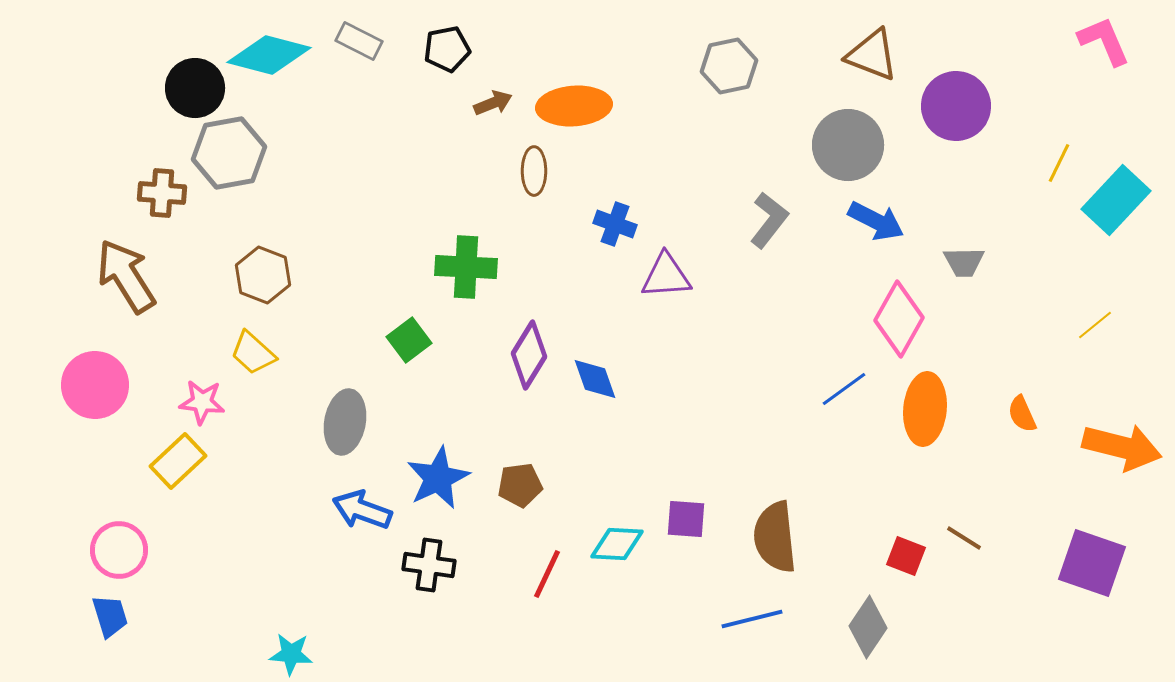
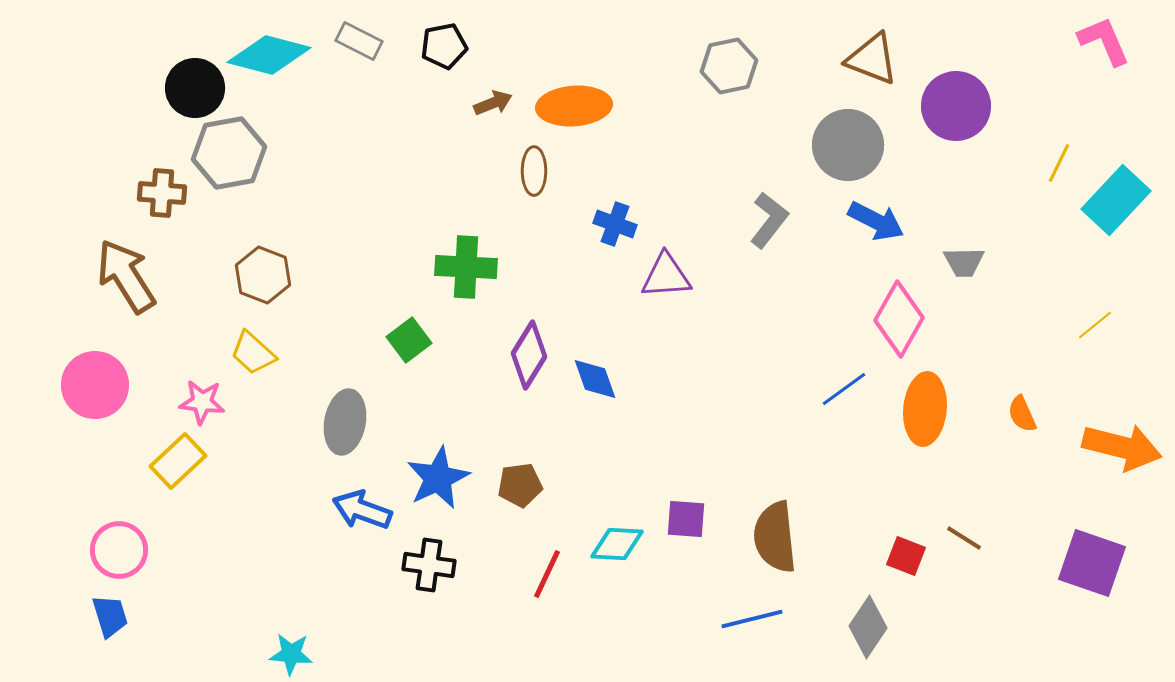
black pentagon at (447, 49): moved 3 px left, 3 px up
brown triangle at (872, 55): moved 4 px down
